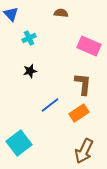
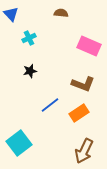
brown L-shape: rotated 105 degrees clockwise
